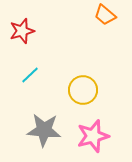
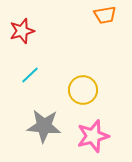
orange trapezoid: rotated 50 degrees counterclockwise
gray star: moved 4 px up
